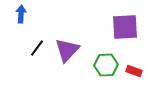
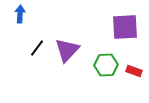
blue arrow: moved 1 px left
